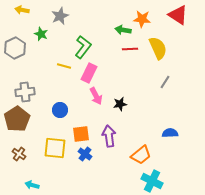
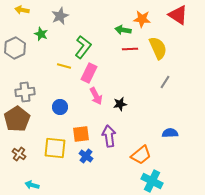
blue circle: moved 3 px up
blue cross: moved 1 px right, 2 px down
